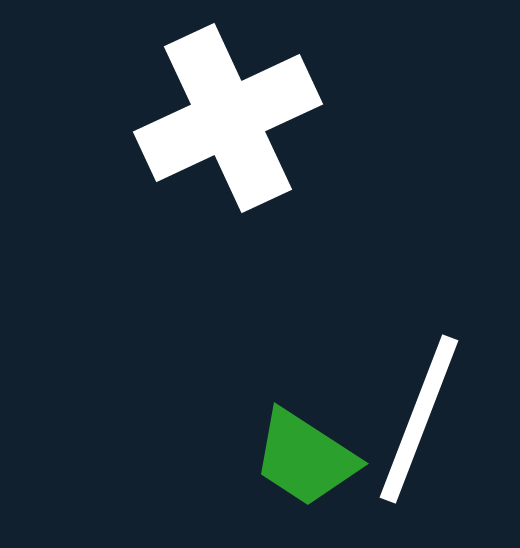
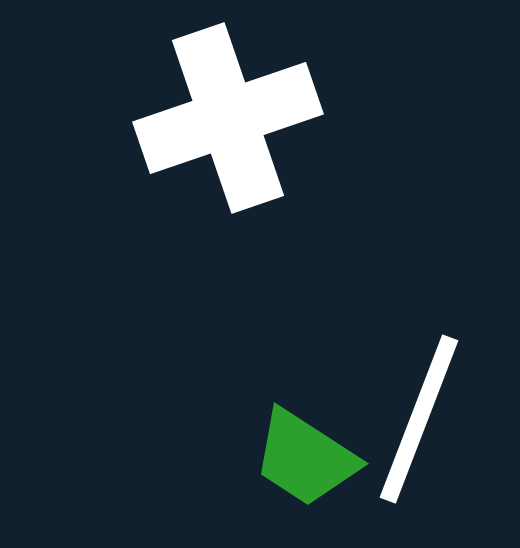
white cross: rotated 6 degrees clockwise
